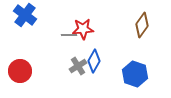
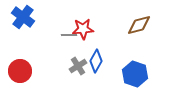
blue cross: moved 2 px left, 2 px down
brown diamond: moved 3 px left; rotated 40 degrees clockwise
blue diamond: moved 2 px right
